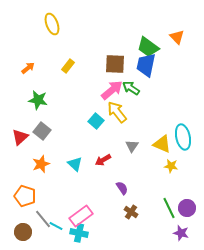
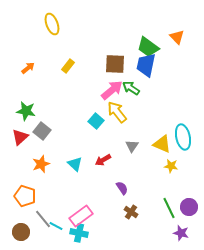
green star: moved 12 px left, 11 px down
purple circle: moved 2 px right, 1 px up
brown circle: moved 2 px left
